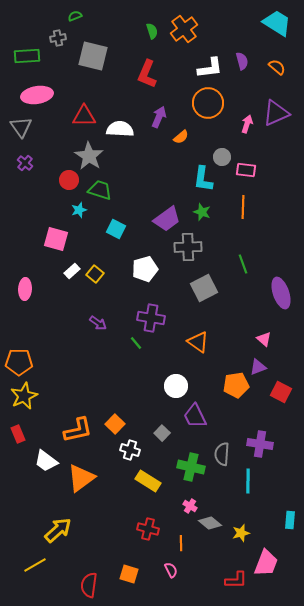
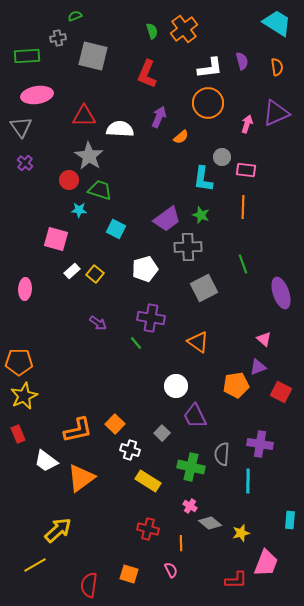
orange semicircle at (277, 67): rotated 42 degrees clockwise
cyan star at (79, 210): rotated 21 degrees clockwise
green star at (202, 212): moved 1 px left, 3 px down
